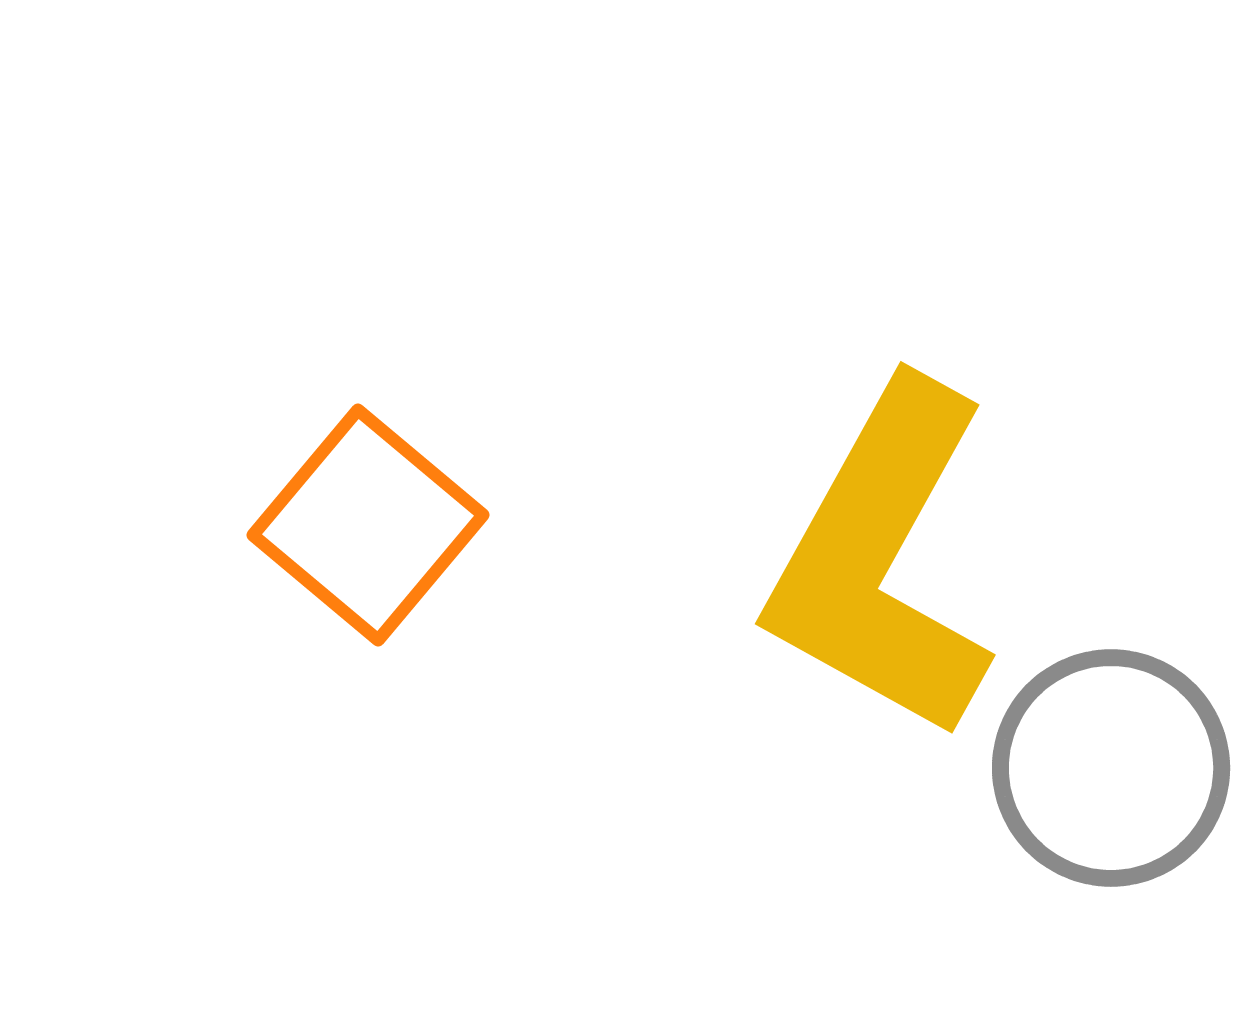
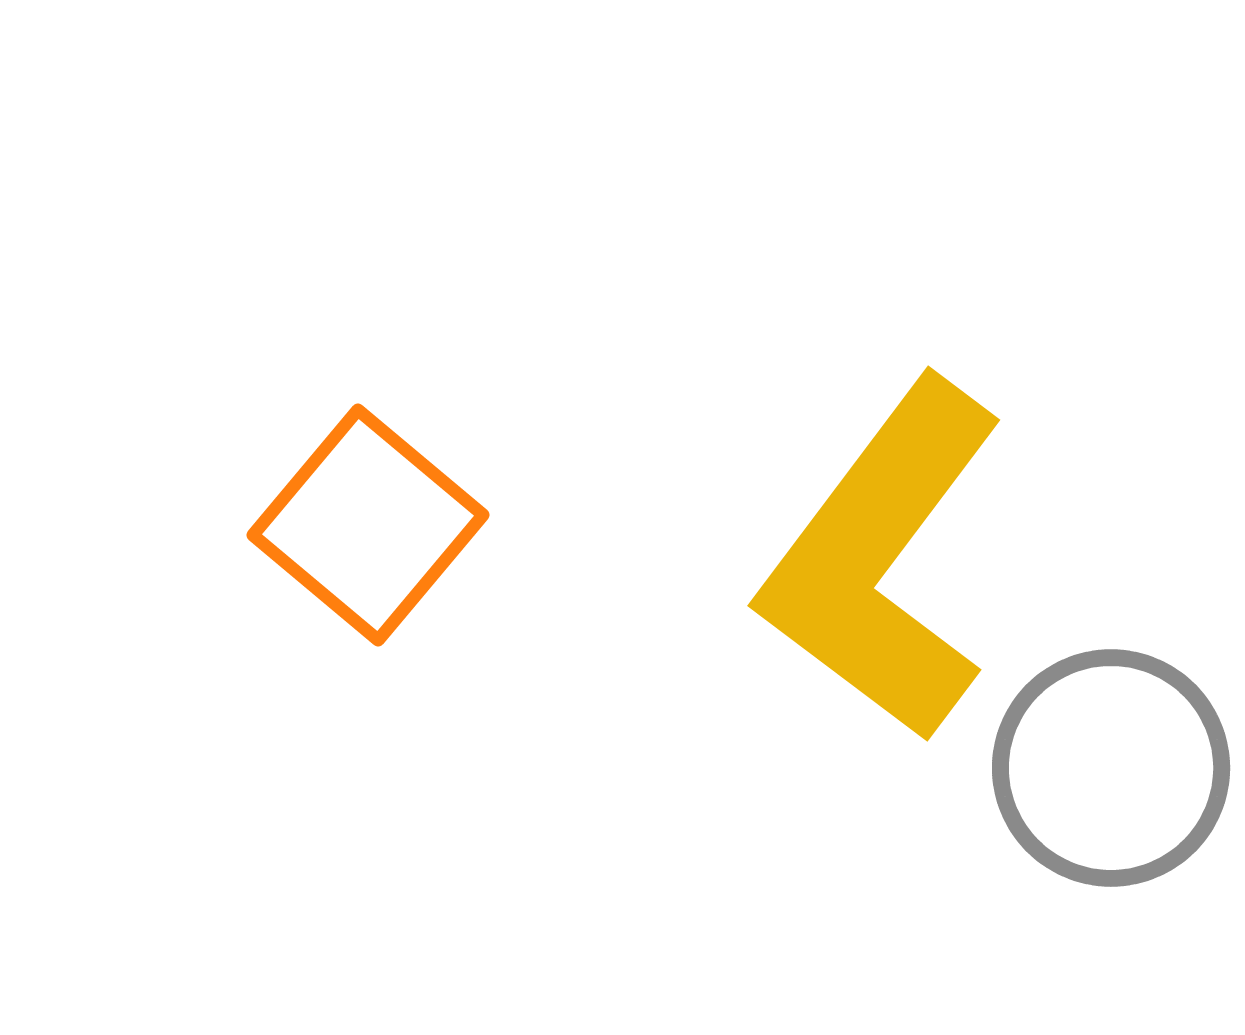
yellow L-shape: rotated 8 degrees clockwise
